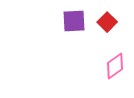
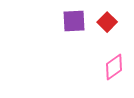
pink diamond: moved 1 px left, 1 px down
